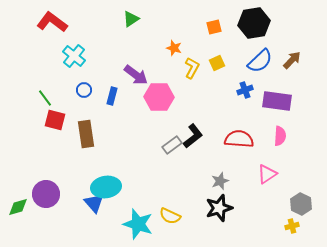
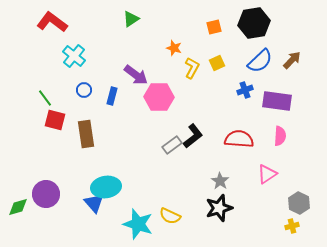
gray star: rotated 18 degrees counterclockwise
gray hexagon: moved 2 px left, 1 px up
